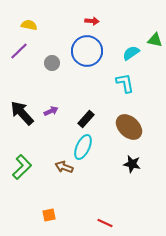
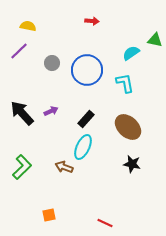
yellow semicircle: moved 1 px left, 1 px down
blue circle: moved 19 px down
brown ellipse: moved 1 px left
